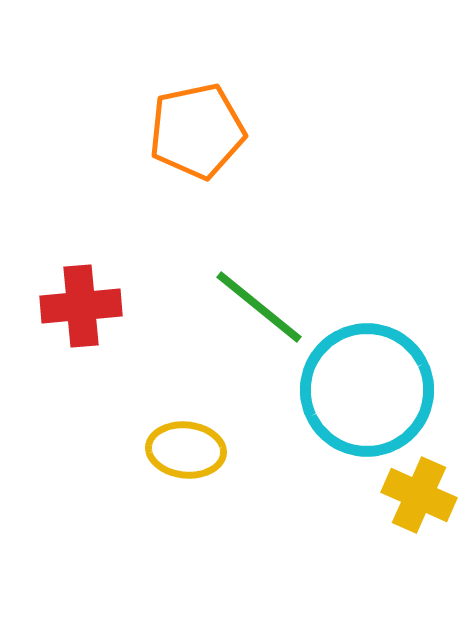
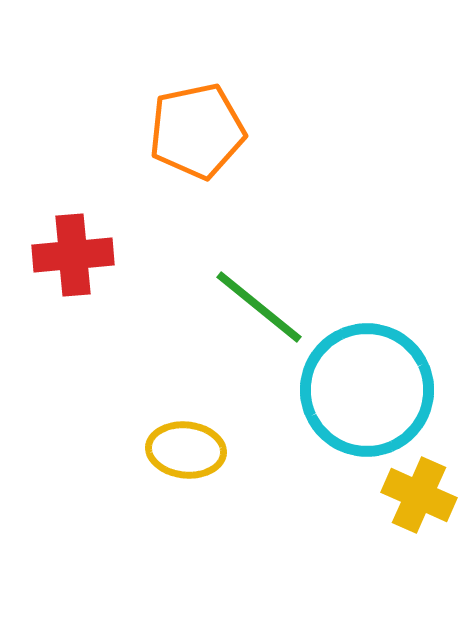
red cross: moved 8 px left, 51 px up
